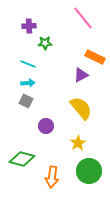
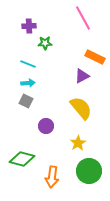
pink line: rotated 10 degrees clockwise
purple triangle: moved 1 px right, 1 px down
